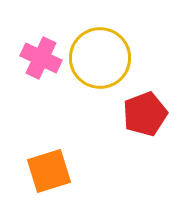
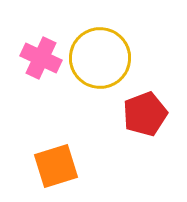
orange square: moved 7 px right, 5 px up
